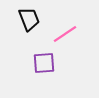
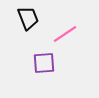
black trapezoid: moved 1 px left, 1 px up
